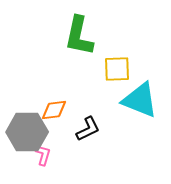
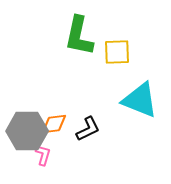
yellow square: moved 17 px up
orange diamond: moved 14 px down
gray hexagon: moved 1 px up
